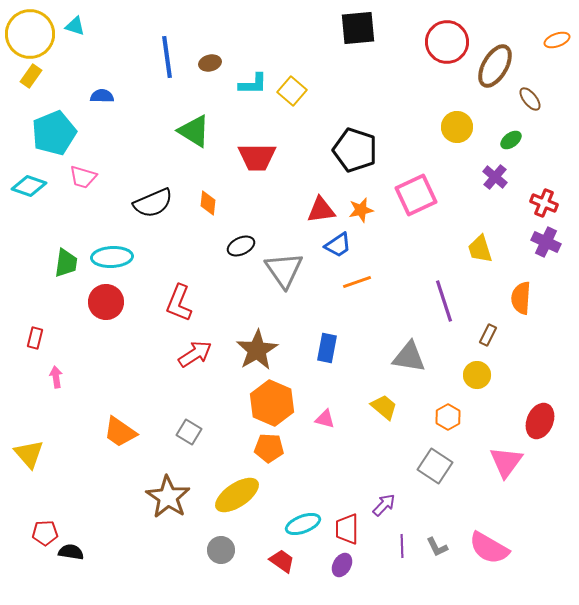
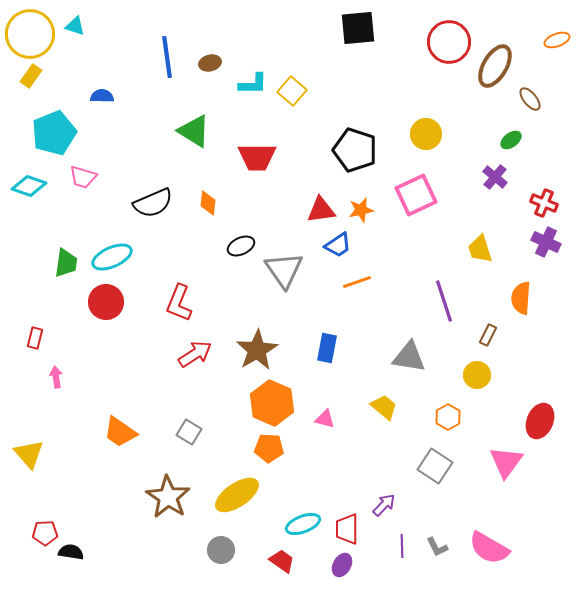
red circle at (447, 42): moved 2 px right
yellow circle at (457, 127): moved 31 px left, 7 px down
cyan ellipse at (112, 257): rotated 21 degrees counterclockwise
